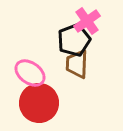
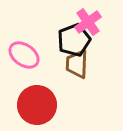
pink cross: moved 1 px right, 1 px down
pink ellipse: moved 6 px left, 18 px up
red circle: moved 2 px left, 2 px down
